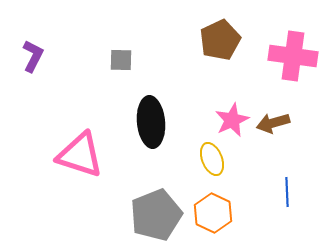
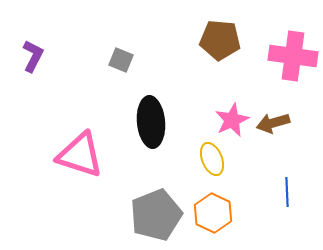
brown pentagon: rotated 30 degrees clockwise
gray square: rotated 20 degrees clockwise
